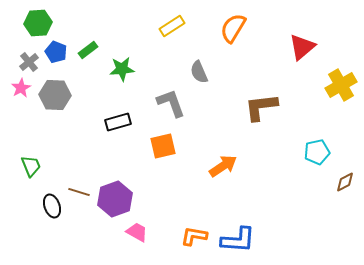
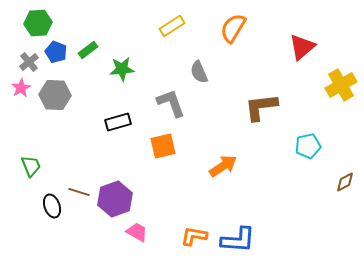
cyan pentagon: moved 9 px left, 6 px up
